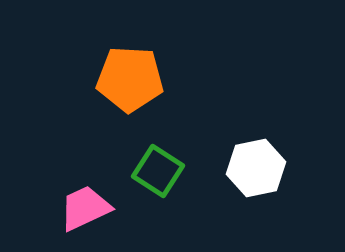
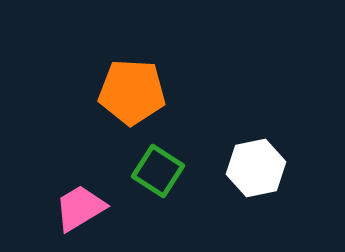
orange pentagon: moved 2 px right, 13 px down
pink trapezoid: moved 5 px left; rotated 6 degrees counterclockwise
